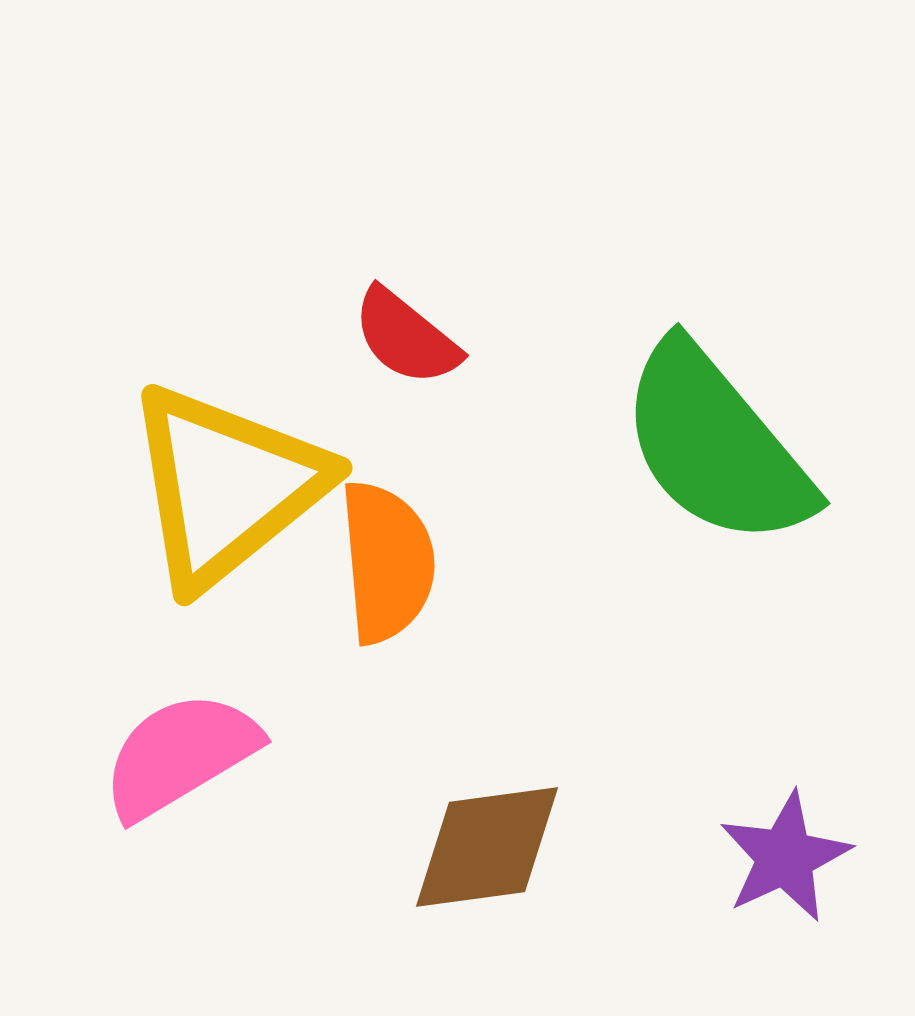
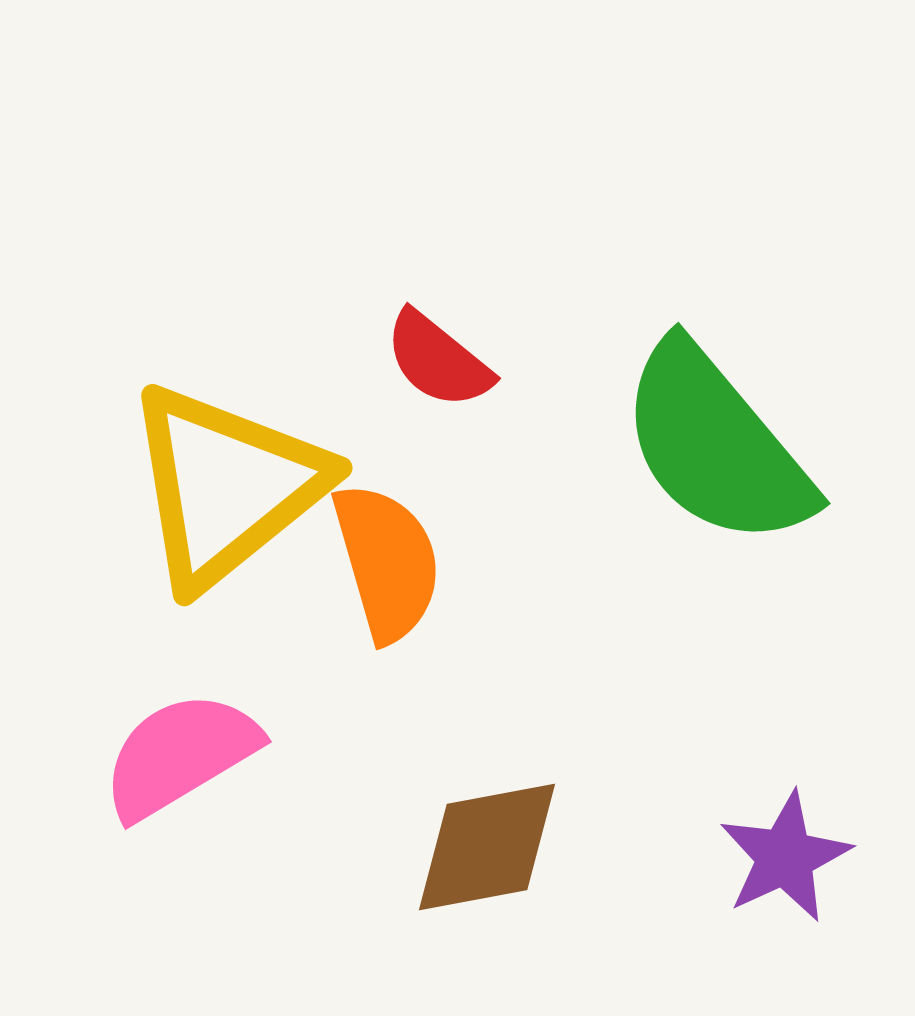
red semicircle: moved 32 px right, 23 px down
orange semicircle: rotated 11 degrees counterclockwise
brown diamond: rotated 3 degrees counterclockwise
